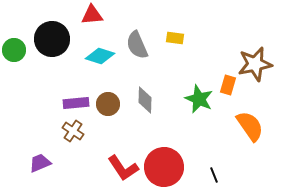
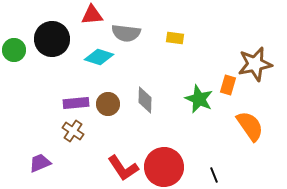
gray semicircle: moved 11 px left, 12 px up; rotated 60 degrees counterclockwise
cyan diamond: moved 1 px left, 1 px down
